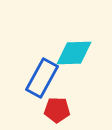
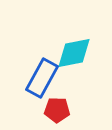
cyan diamond: rotated 9 degrees counterclockwise
